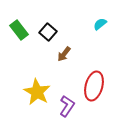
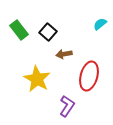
brown arrow: rotated 42 degrees clockwise
red ellipse: moved 5 px left, 10 px up
yellow star: moved 13 px up
